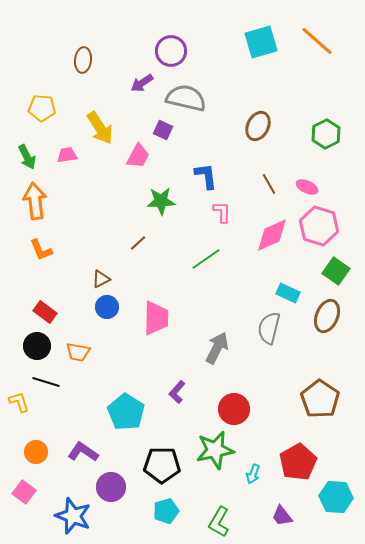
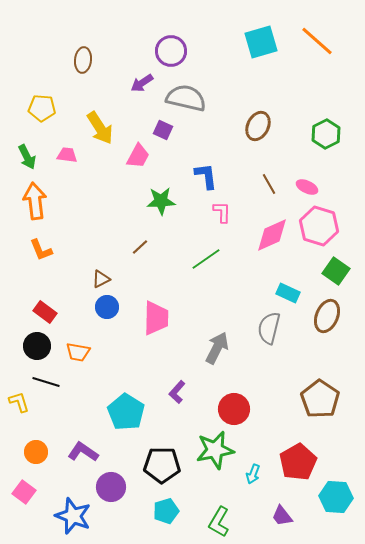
pink trapezoid at (67, 155): rotated 15 degrees clockwise
brown line at (138, 243): moved 2 px right, 4 px down
